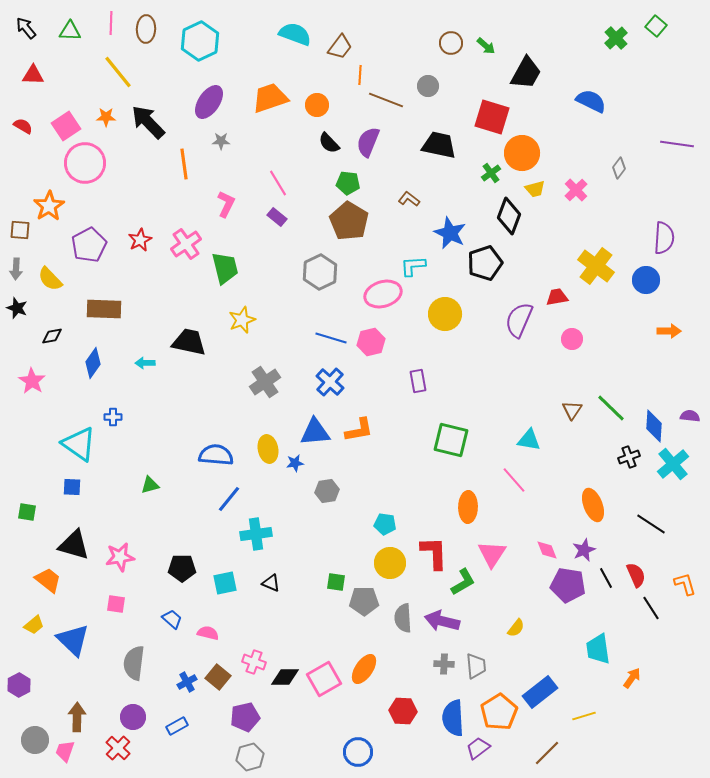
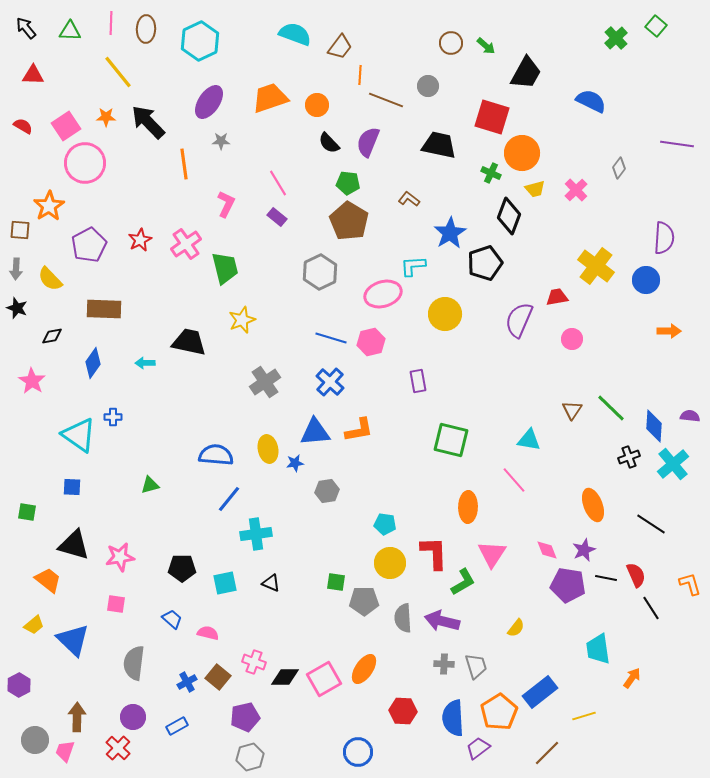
green cross at (491, 173): rotated 30 degrees counterclockwise
blue star at (450, 233): rotated 16 degrees clockwise
cyan triangle at (79, 444): moved 9 px up
black line at (606, 578): rotated 50 degrees counterclockwise
orange L-shape at (685, 584): moved 5 px right
gray trapezoid at (476, 666): rotated 12 degrees counterclockwise
